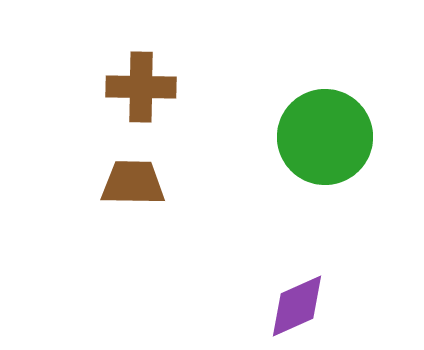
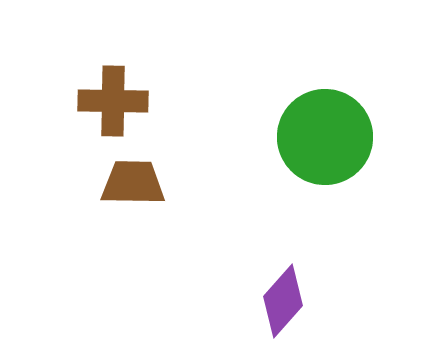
brown cross: moved 28 px left, 14 px down
purple diamond: moved 14 px left, 5 px up; rotated 24 degrees counterclockwise
